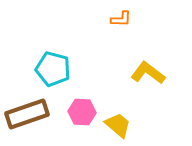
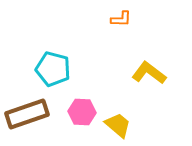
yellow L-shape: moved 1 px right
